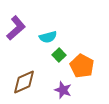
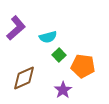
orange pentagon: moved 1 px right; rotated 20 degrees counterclockwise
brown diamond: moved 4 px up
purple star: rotated 18 degrees clockwise
